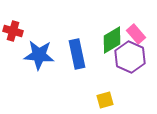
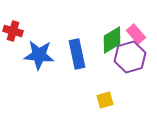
purple hexagon: rotated 20 degrees clockwise
